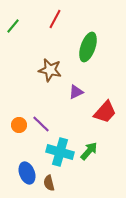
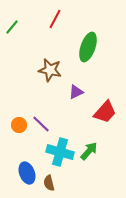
green line: moved 1 px left, 1 px down
